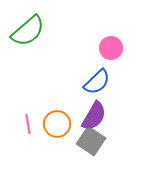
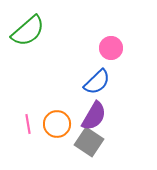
gray square: moved 2 px left, 1 px down
